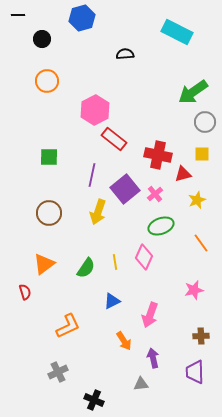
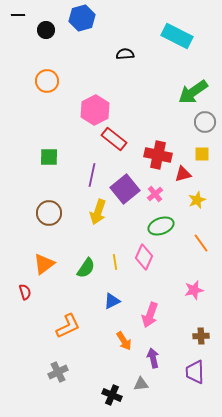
cyan rectangle: moved 4 px down
black circle: moved 4 px right, 9 px up
black cross: moved 18 px right, 5 px up
